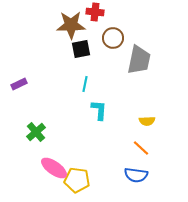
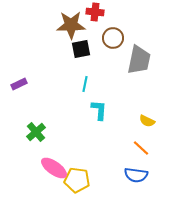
yellow semicircle: rotated 28 degrees clockwise
